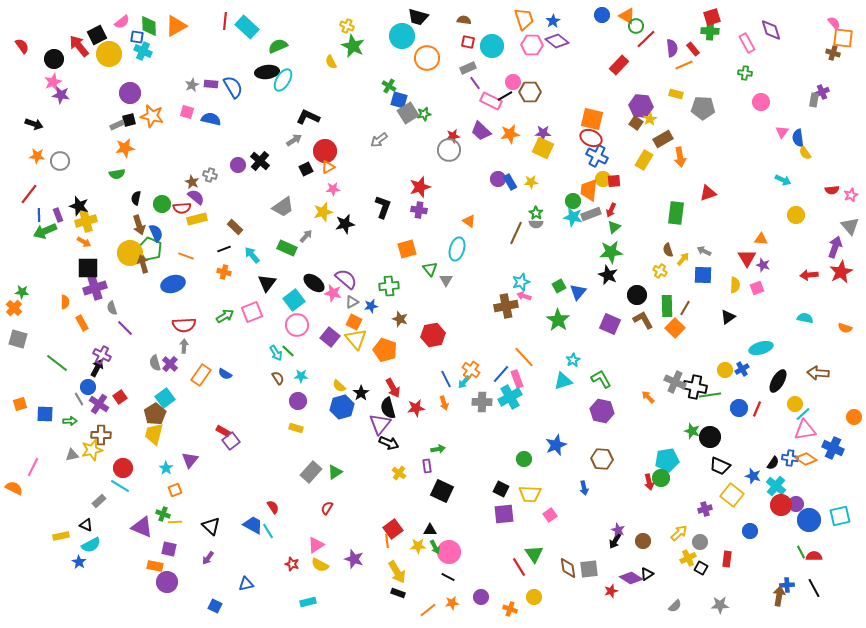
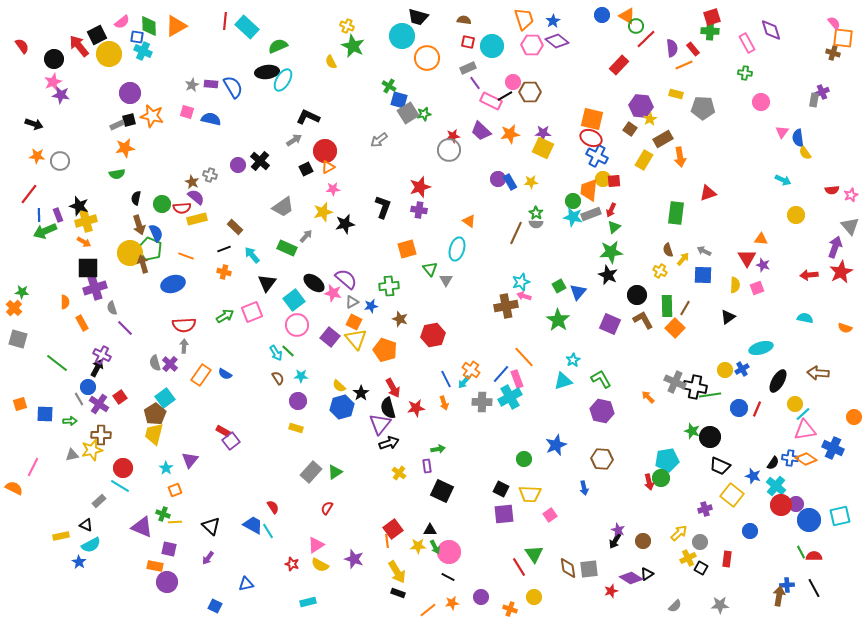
brown square at (636, 123): moved 6 px left, 6 px down
black arrow at (389, 443): rotated 42 degrees counterclockwise
